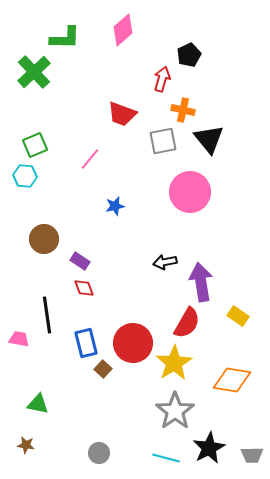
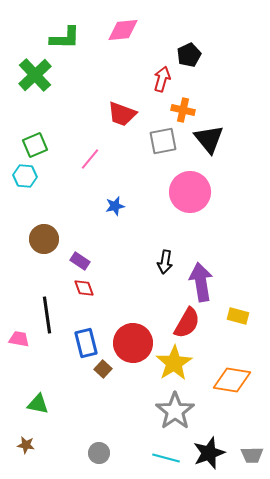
pink diamond: rotated 36 degrees clockwise
green cross: moved 1 px right, 3 px down
black arrow: rotated 70 degrees counterclockwise
yellow rectangle: rotated 20 degrees counterclockwise
black star: moved 5 px down; rotated 8 degrees clockwise
